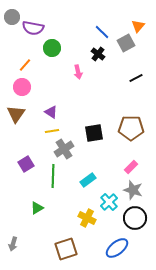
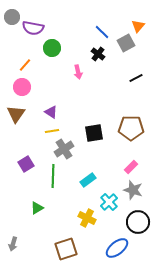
black circle: moved 3 px right, 4 px down
